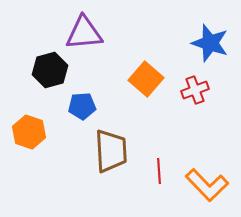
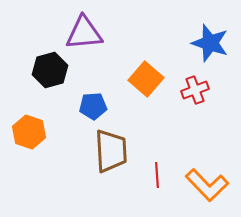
blue pentagon: moved 11 px right
red line: moved 2 px left, 4 px down
